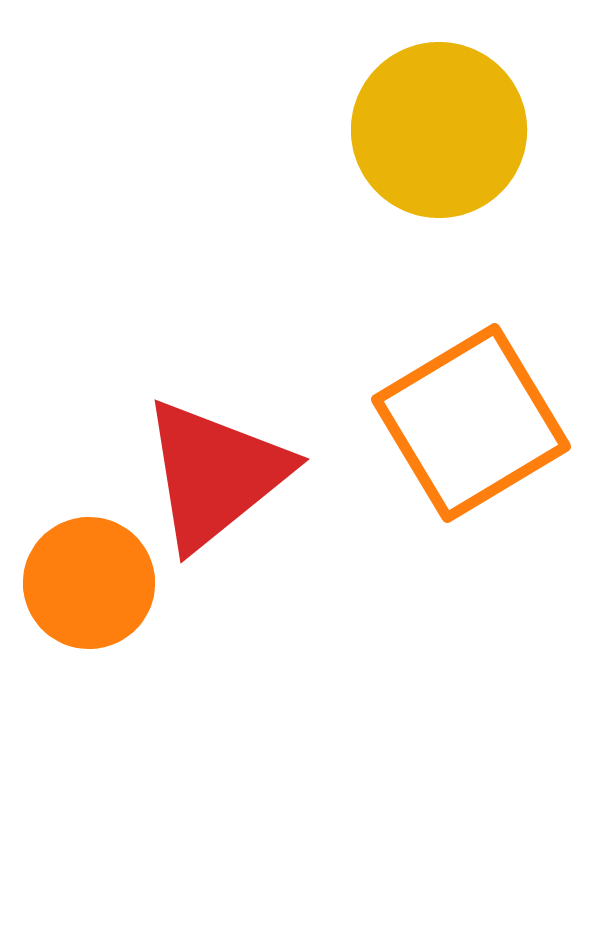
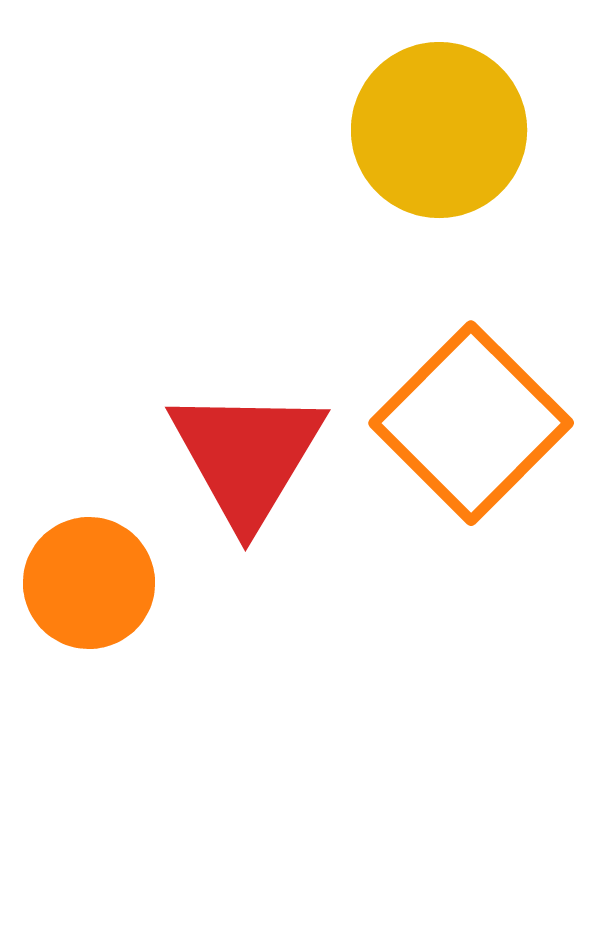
orange square: rotated 14 degrees counterclockwise
red triangle: moved 32 px right, 18 px up; rotated 20 degrees counterclockwise
